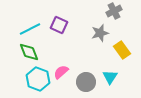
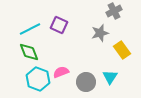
pink semicircle: rotated 21 degrees clockwise
